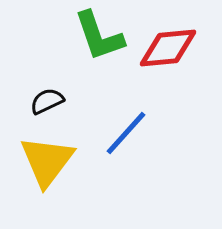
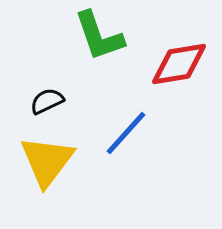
red diamond: moved 11 px right, 16 px down; rotated 4 degrees counterclockwise
